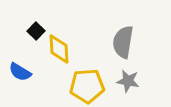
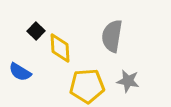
gray semicircle: moved 11 px left, 6 px up
yellow diamond: moved 1 px right, 1 px up
